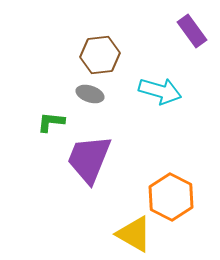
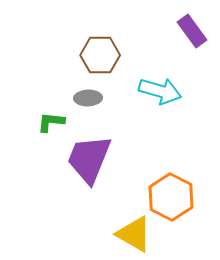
brown hexagon: rotated 6 degrees clockwise
gray ellipse: moved 2 px left, 4 px down; rotated 20 degrees counterclockwise
